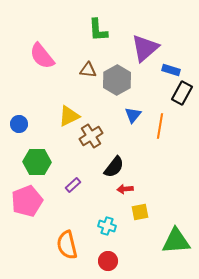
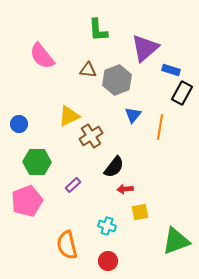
gray hexagon: rotated 8 degrees clockwise
orange line: moved 1 px down
green triangle: rotated 16 degrees counterclockwise
